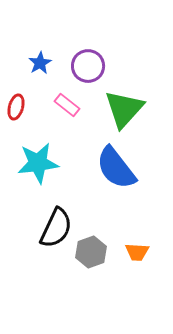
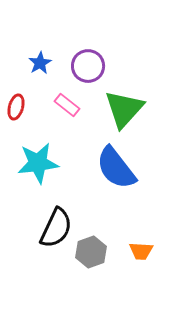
orange trapezoid: moved 4 px right, 1 px up
